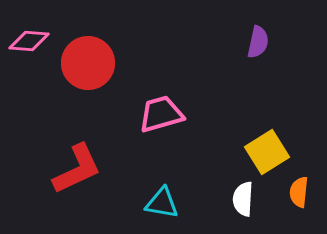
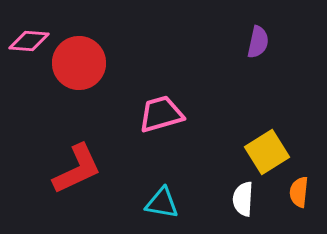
red circle: moved 9 px left
